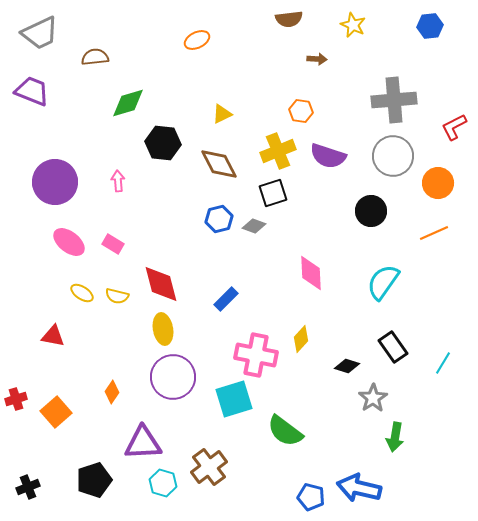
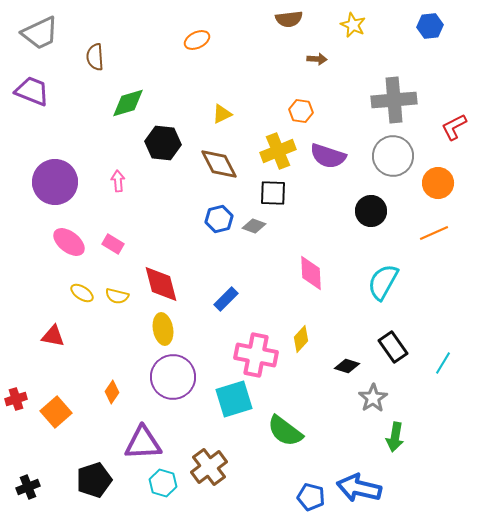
brown semicircle at (95, 57): rotated 88 degrees counterclockwise
black square at (273, 193): rotated 20 degrees clockwise
cyan semicircle at (383, 282): rotated 6 degrees counterclockwise
